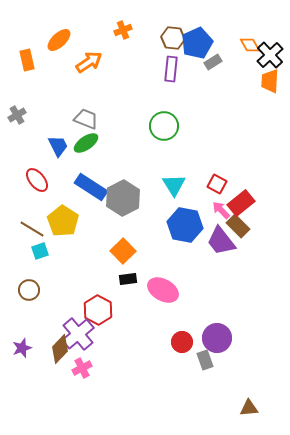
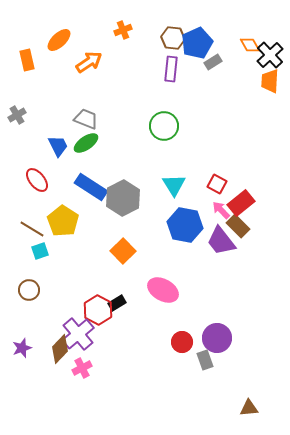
black rectangle at (128, 279): moved 11 px left, 24 px down; rotated 24 degrees counterclockwise
